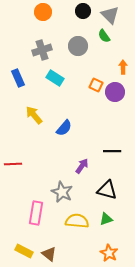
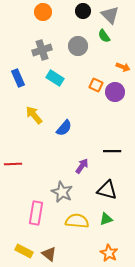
orange arrow: rotated 112 degrees clockwise
